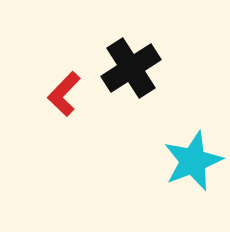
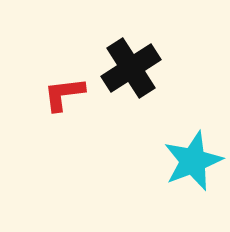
red L-shape: rotated 39 degrees clockwise
